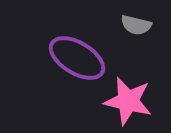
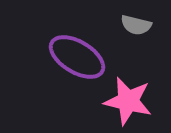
purple ellipse: moved 1 px up
